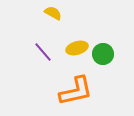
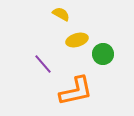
yellow semicircle: moved 8 px right, 1 px down
yellow ellipse: moved 8 px up
purple line: moved 12 px down
